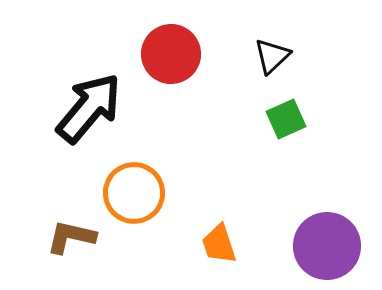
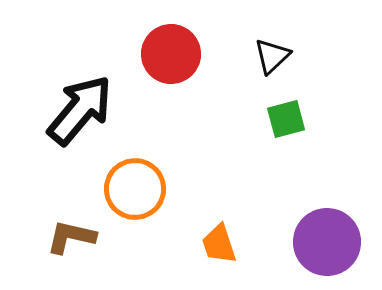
black arrow: moved 9 px left, 2 px down
green square: rotated 9 degrees clockwise
orange circle: moved 1 px right, 4 px up
purple circle: moved 4 px up
